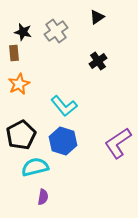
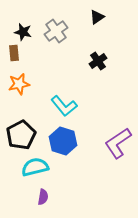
orange star: rotated 15 degrees clockwise
